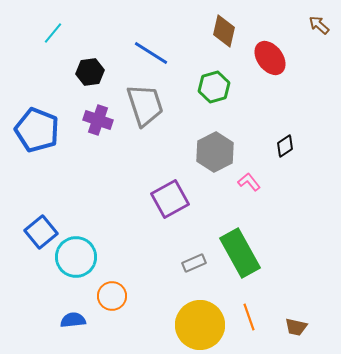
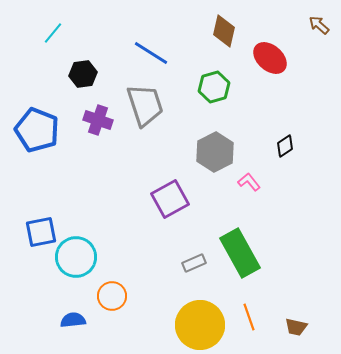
red ellipse: rotated 12 degrees counterclockwise
black hexagon: moved 7 px left, 2 px down
blue square: rotated 28 degrees clockwise
